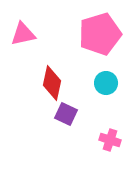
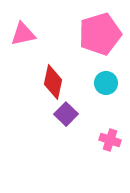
red diamond: moved 1 px right, 1 px up
purple square: rotated 20 degrees clockwise
